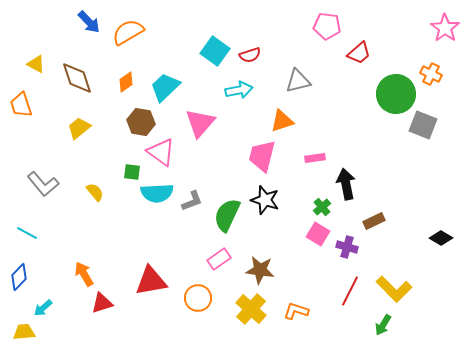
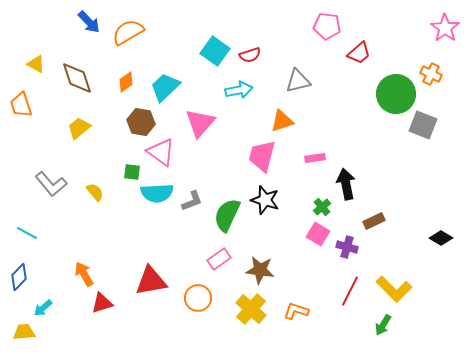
gray L-shape at (43, 184): moved 8 px right
